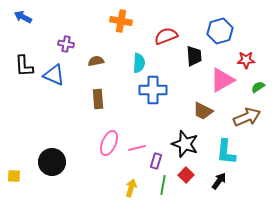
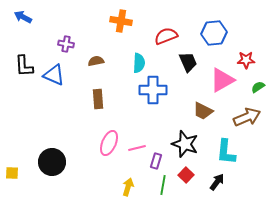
blue hexagon: moved 6 px left, 2 px down; rotated 10 degrees clockwise
black trapezoid: moved 6 px left, 6 px down; rotated 20 degrees counterclockwise
yellow square: moved 2 px left, 3 px up
black arrow: moved 2 px left, 1 px down
yellow arrow: moved 3 px left, 1 px up
